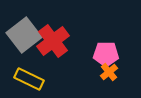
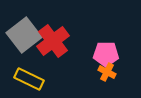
orange cross: moved 2 px left; rotated 24 degrees counterclockwise
